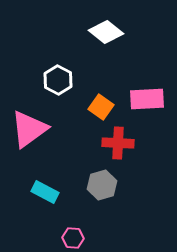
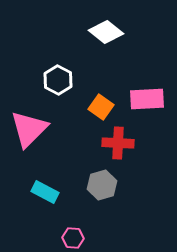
pink triangle: rotated 9 degrees counterclockwise
